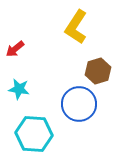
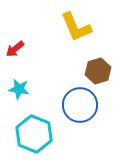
yellow L-shape: rotated 56 degrees counterclockwise
blue circle: moved 1 px right, 1 px down
cyan hexagon: rotated 18 degrees clockwise
